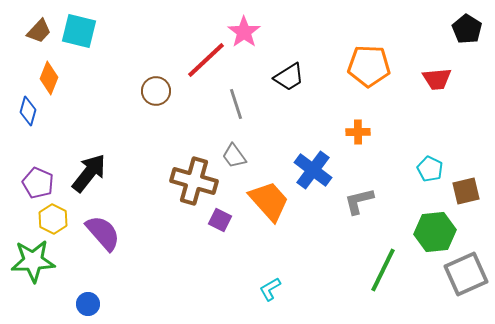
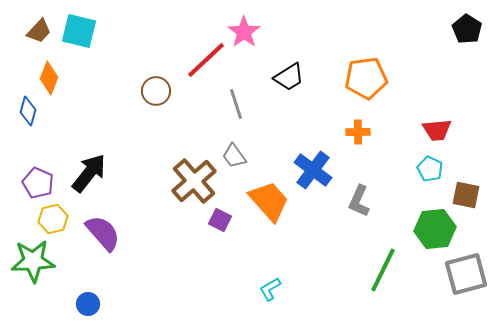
orange pentagon: moved 3 px left, 12 px down; rotated 9 degrees counterclockwise
red trapezoid: moved 51 px down
brown cross: rotated 33 degrees clockwise
brown square: moved 4 px down; rotated 24 degrees clockwise
gray L-shape: rotated 52 degrees counterclockwise
yellow hexagon: rotated 20 degrees clockwise
green hexagon: moved 3 px up
gray square: rotated 9 degrees clockwise
